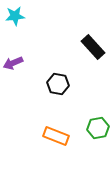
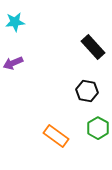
cyan star: moved 6 px down
black hexagon: moved 29 px right, 7 px down
green hexagon: rotated 20 degrees counterclockwise
orange rectangle: rotated 15 degrees clockwise
